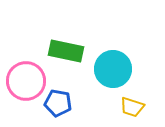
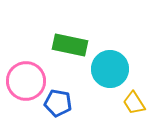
green rectangle: moved 4 px right, 6 px up
cyan circle: moved 3 px left
yellow trapezoid: moved 2 px right, 4 px up; rotated 40 degrees clockwise
